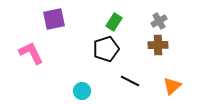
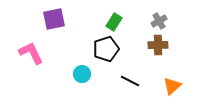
cyan circle: moved 17 px up
